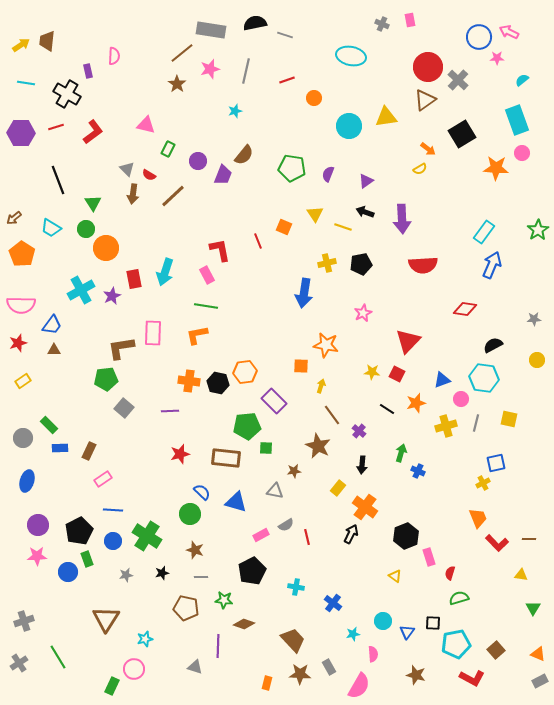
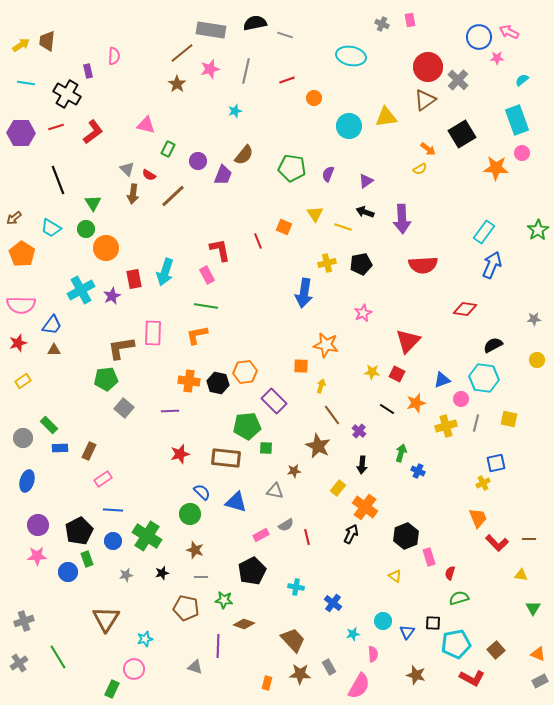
green rectangle at (112, 686): moved 3 px down
